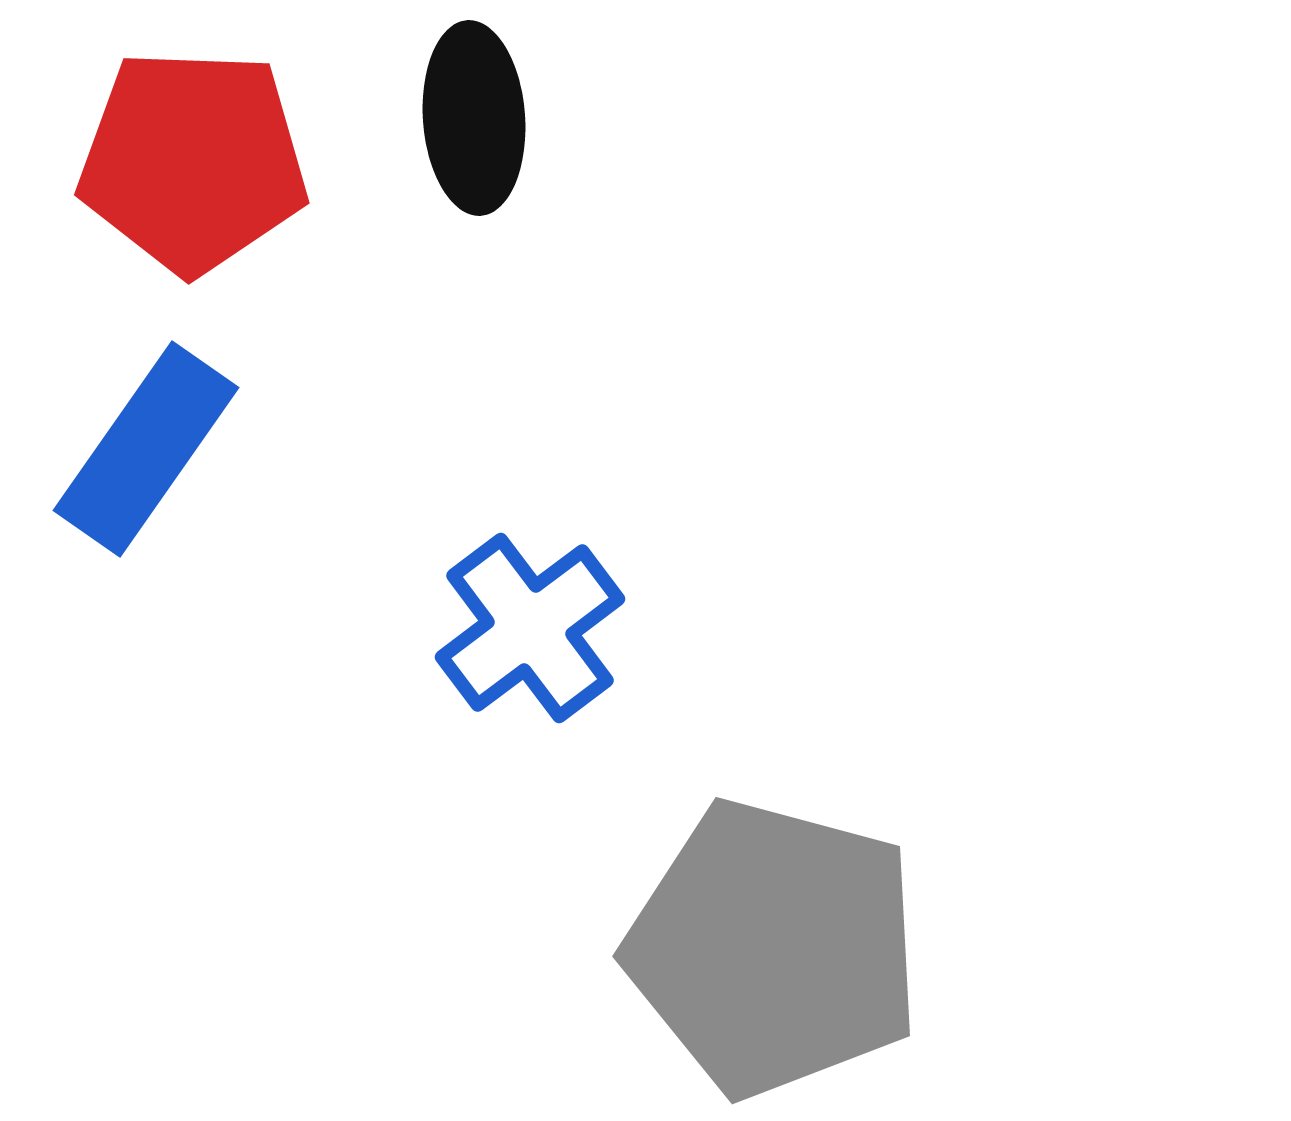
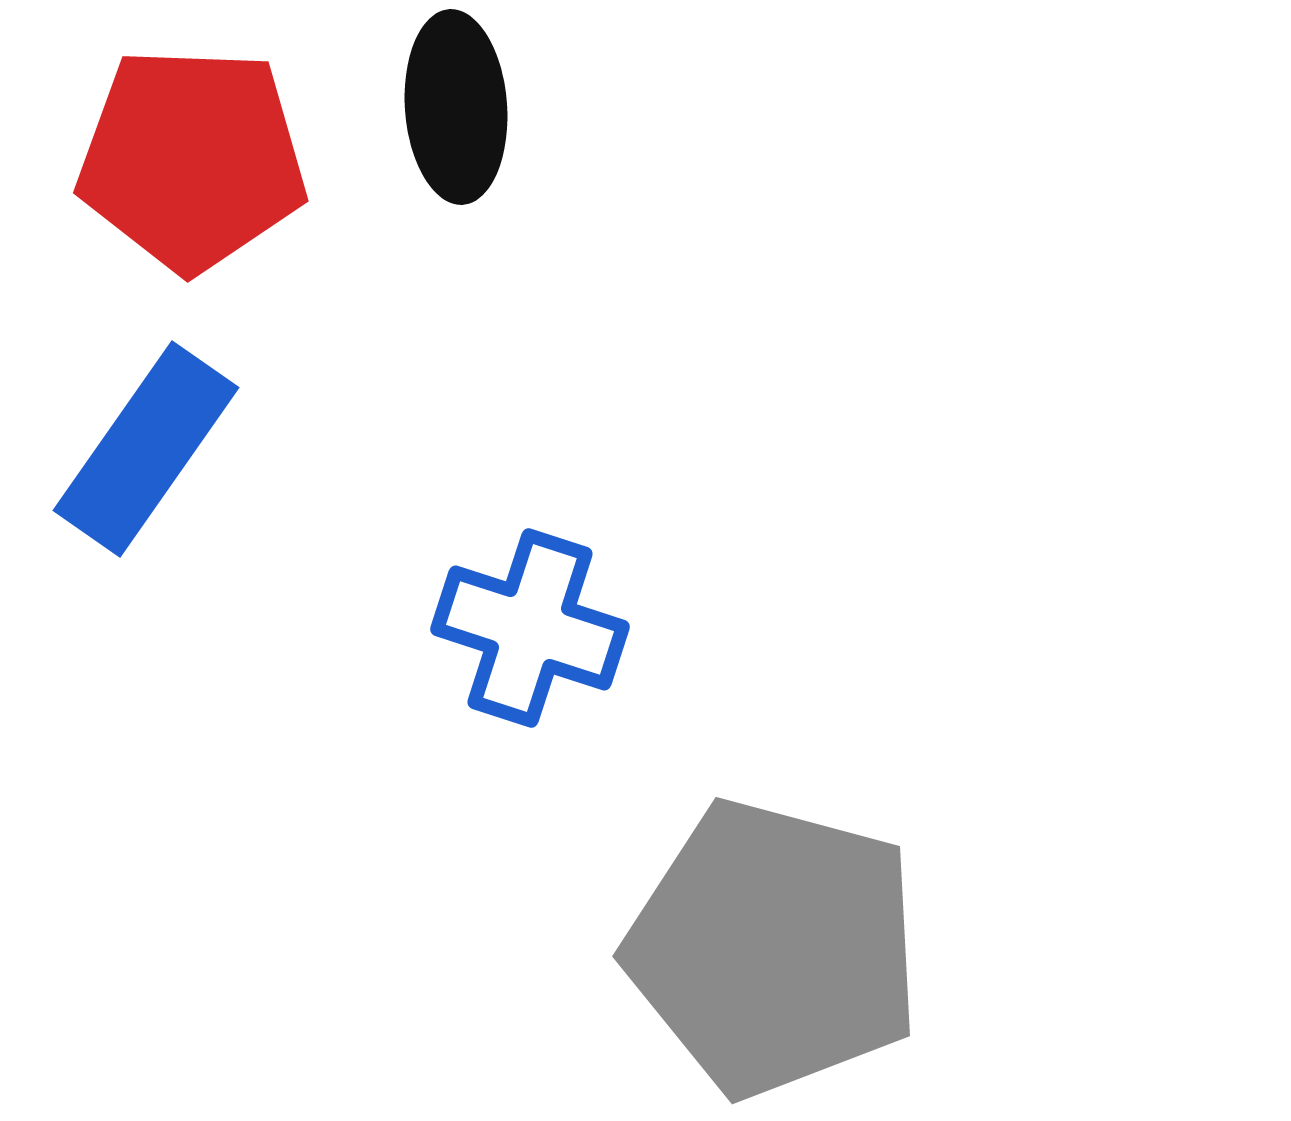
black ellipse: moved 18 px left, 11 px up
red pentagon: moved 1 px left, 2 px up
blue cross: rotated 35 degrees counterclockwise
